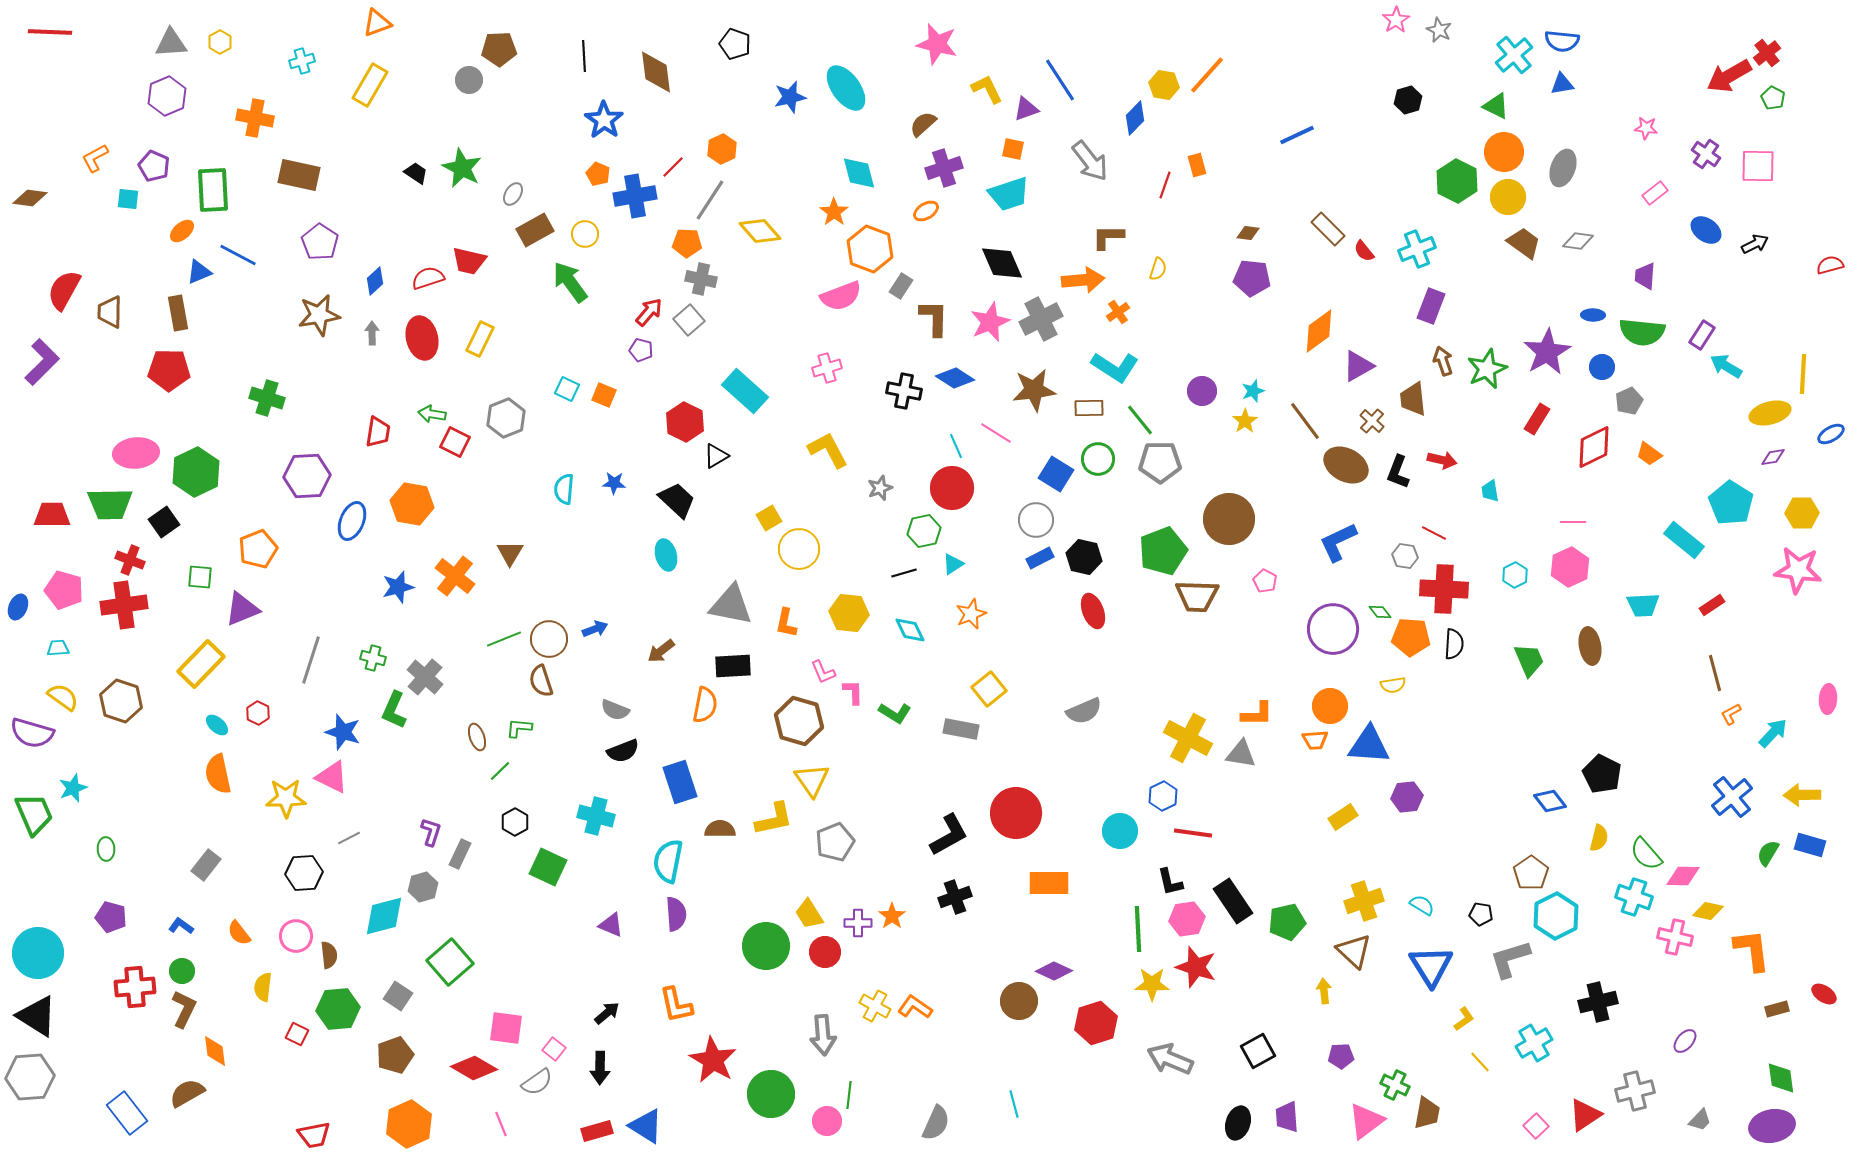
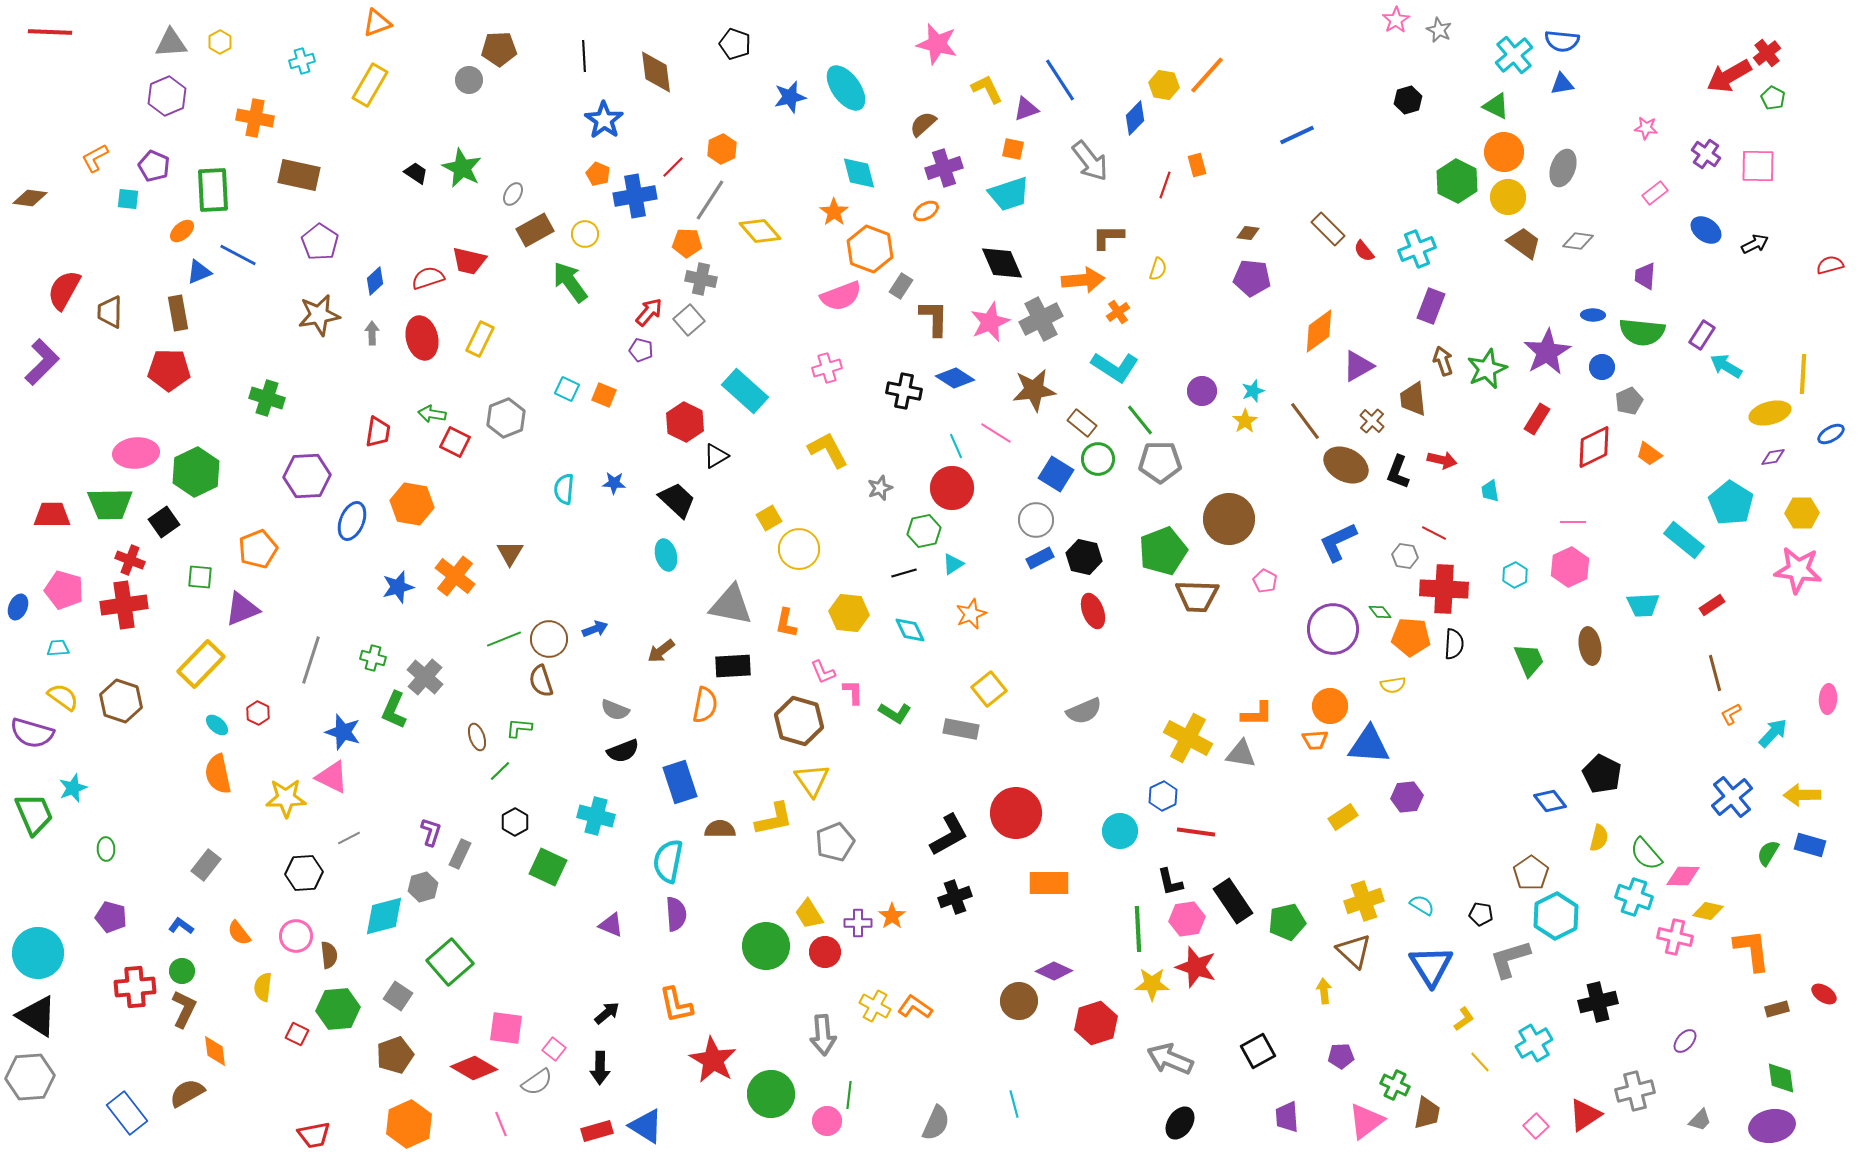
brown rectangle at (1089, 408): moved 7 px left, 15 px down; rotated 40 degrees clockwise
red line at (1193, 833): moved 3 px right, 1 px up
black ellipse at (1238, 1123): moved 58 px left; rotated 16 degrees clockwise
